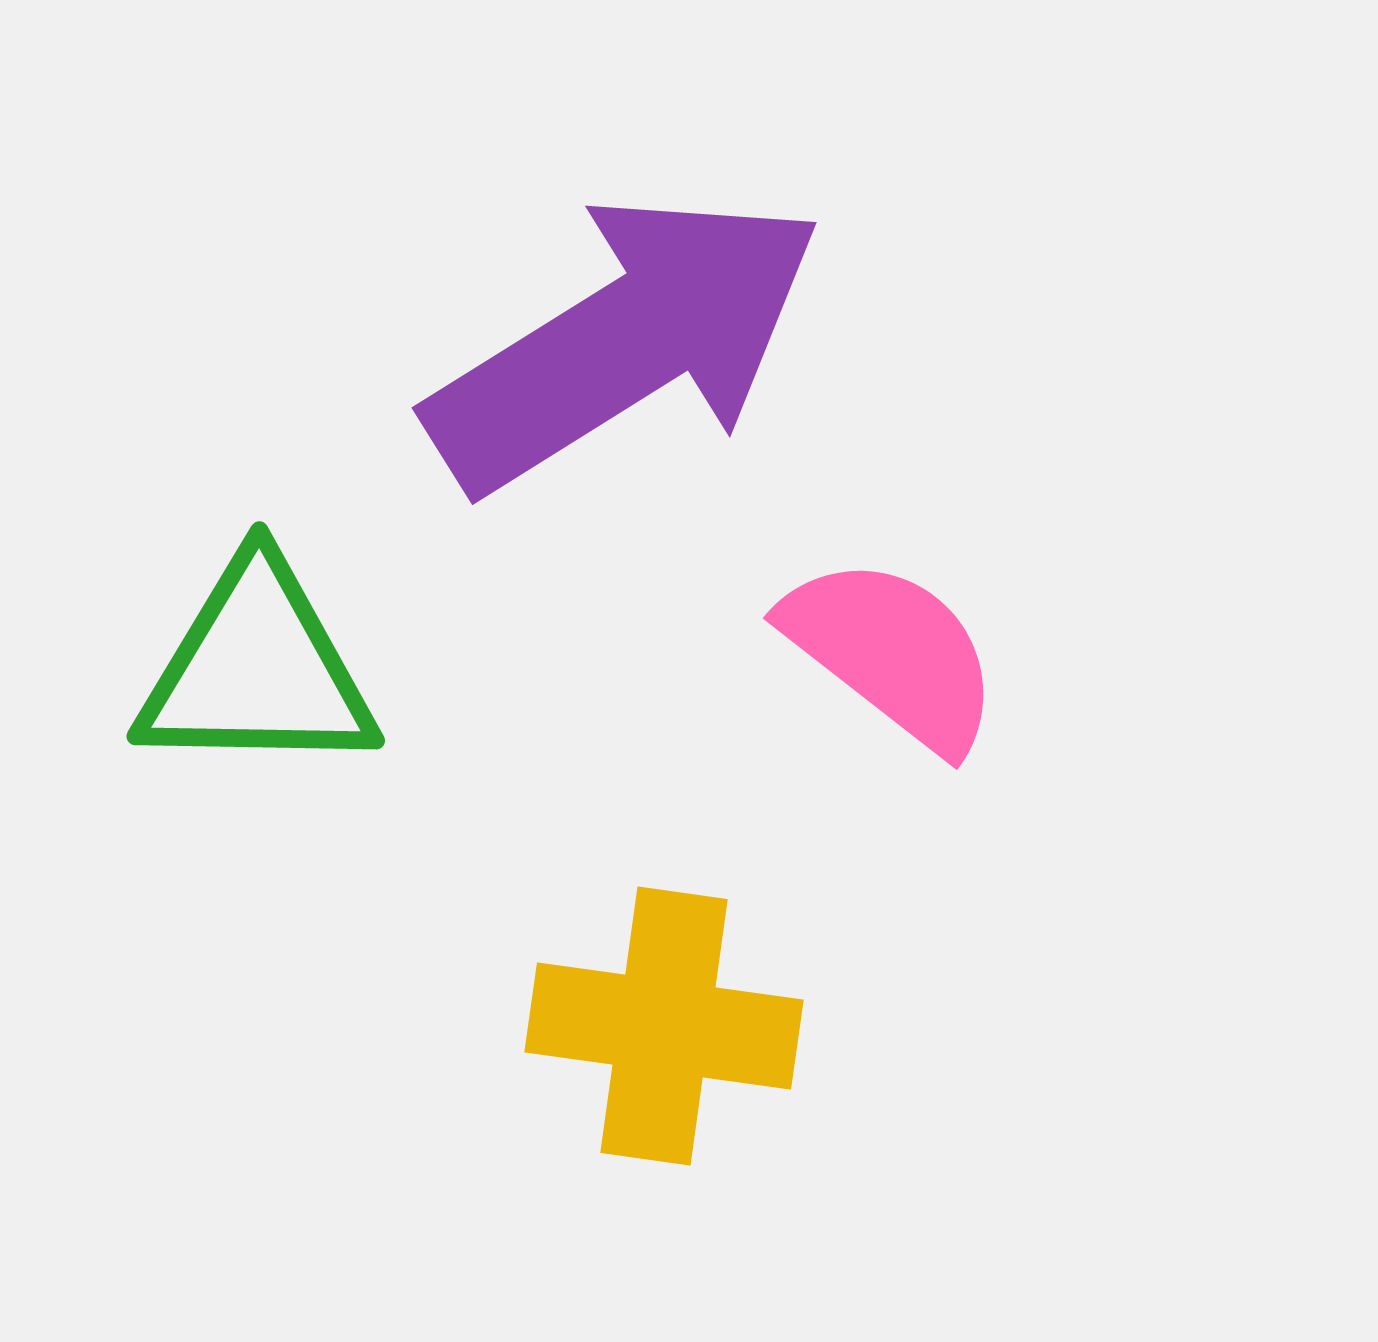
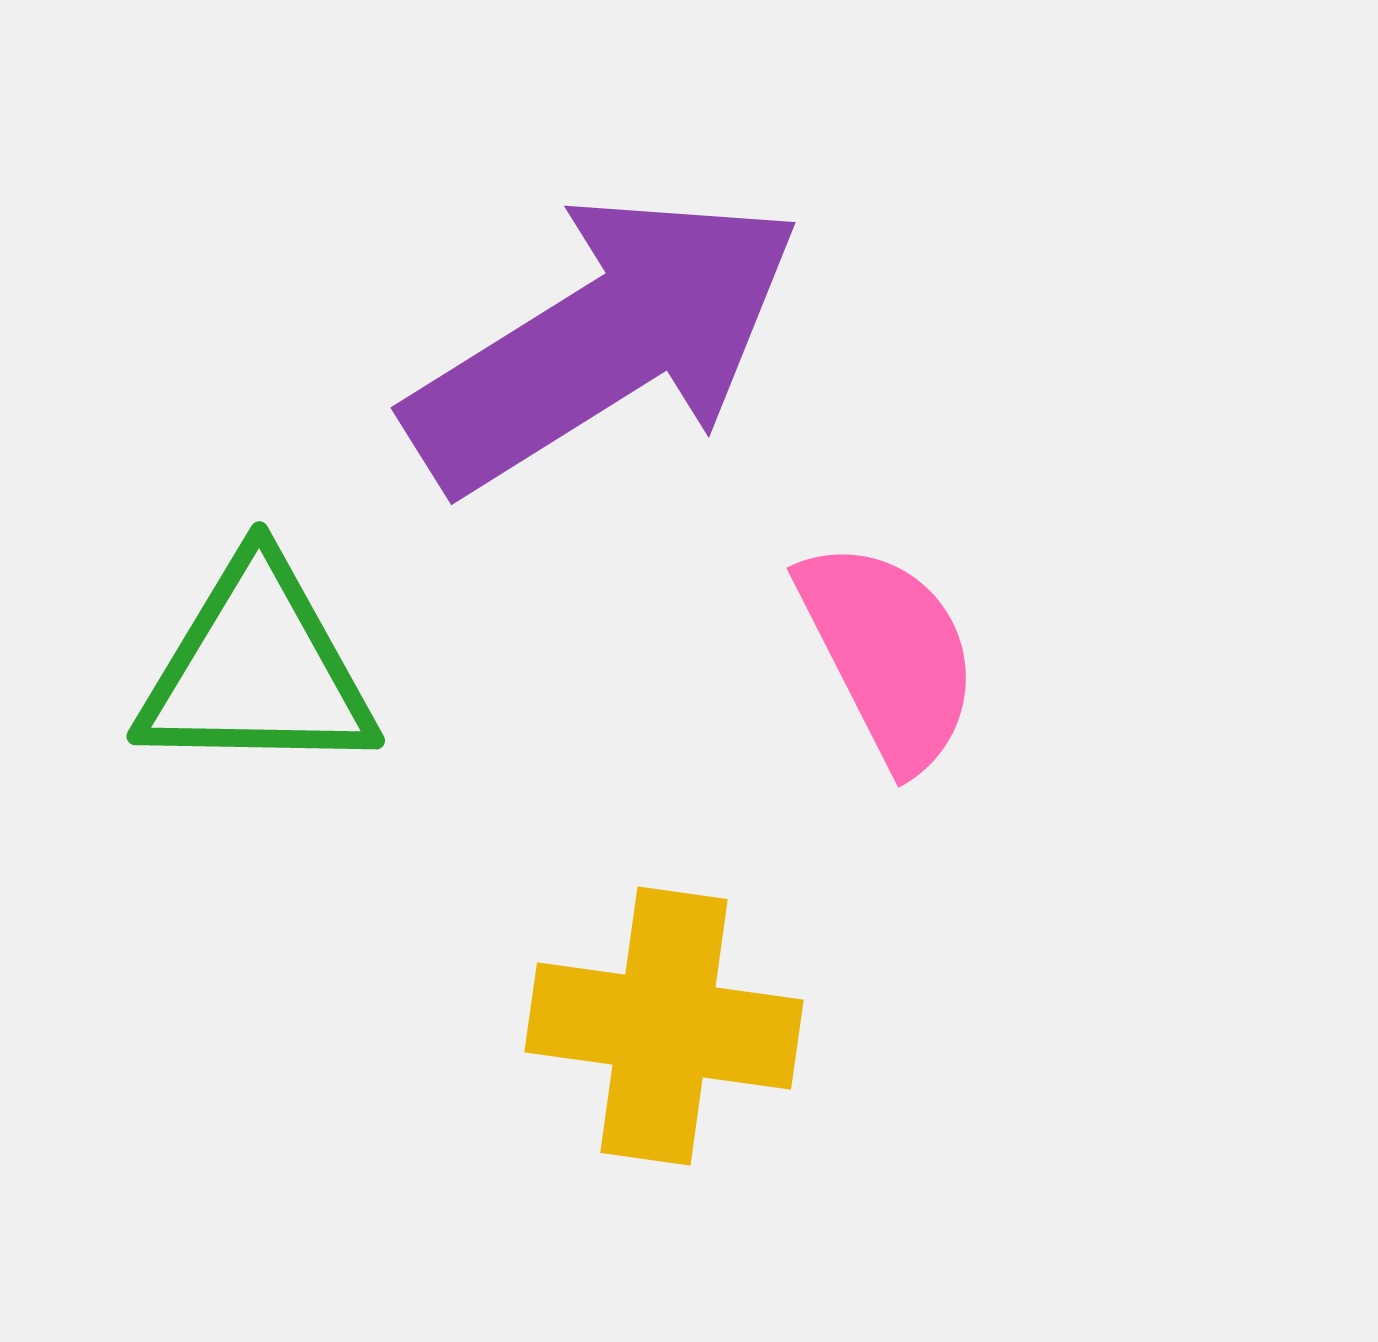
purple arrow: moved 21 px left
pink semicircle: moved 3 px left, 1 px down; rotated 25 degrees clockwise
